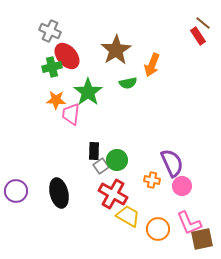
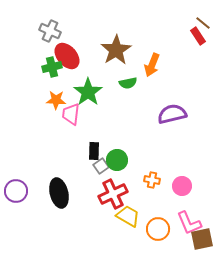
purple semicircle: moved 49 px up; rotated 80 degrees counterclockwise
red cross: rotated 36 degrees clockwise
